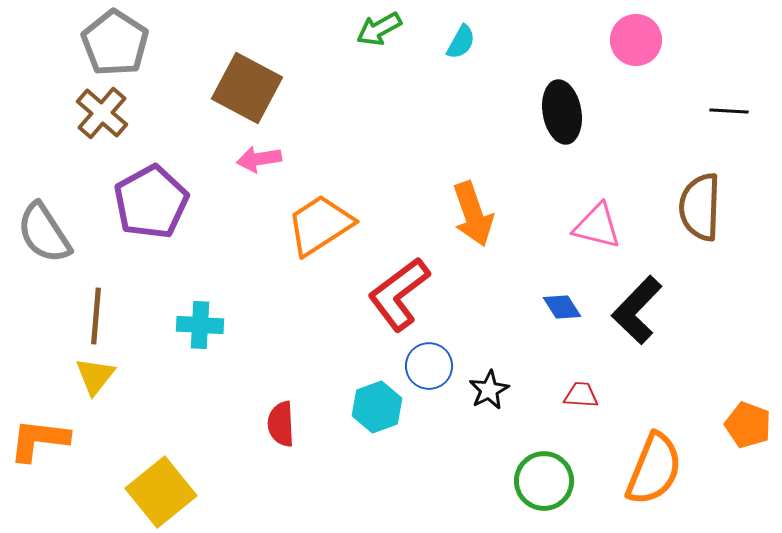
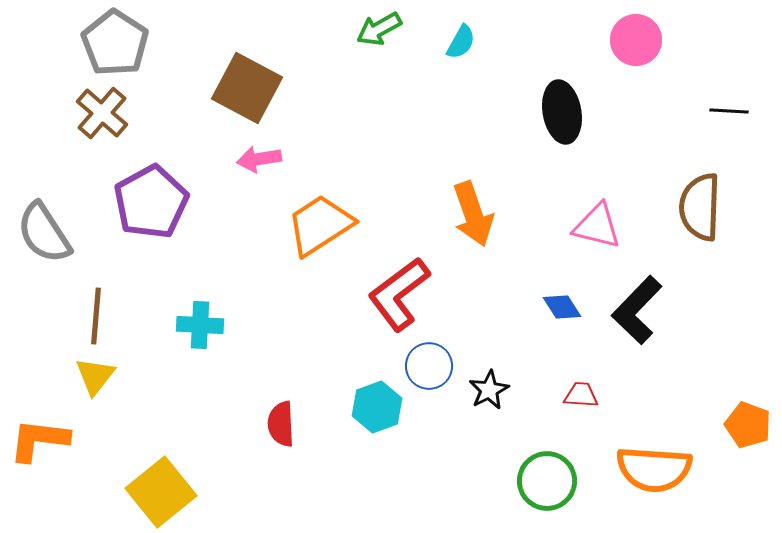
orange semicircle: rotated 72 degrees clockwise
green circle: moved 3 px right
